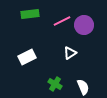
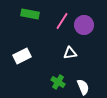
green rectangle: rotated 18 degrees clockwise
pink line: rotated 30 degrees counterclockwise
white triangle: rotated 24 degrees clockwise
white rectangle: moved 5 px left, 1 px up
green cross: moved 3 px right, 2 px up
